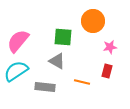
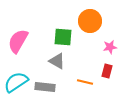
orange circle: moved 3 px left
pink semicircle: rotated 10 degrees counterclockwise
cyan semicircle: moved 11 px down
orange line: moved 3 px right
